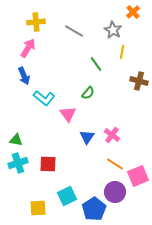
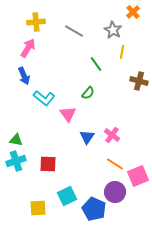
cyan cross: moved 2 px left, 2 px up
blue pentagon: rotated 15 degrees counterclockwise
